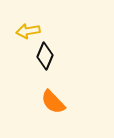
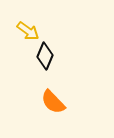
yellow arrow: rotated 135 degrees counterclockwise
